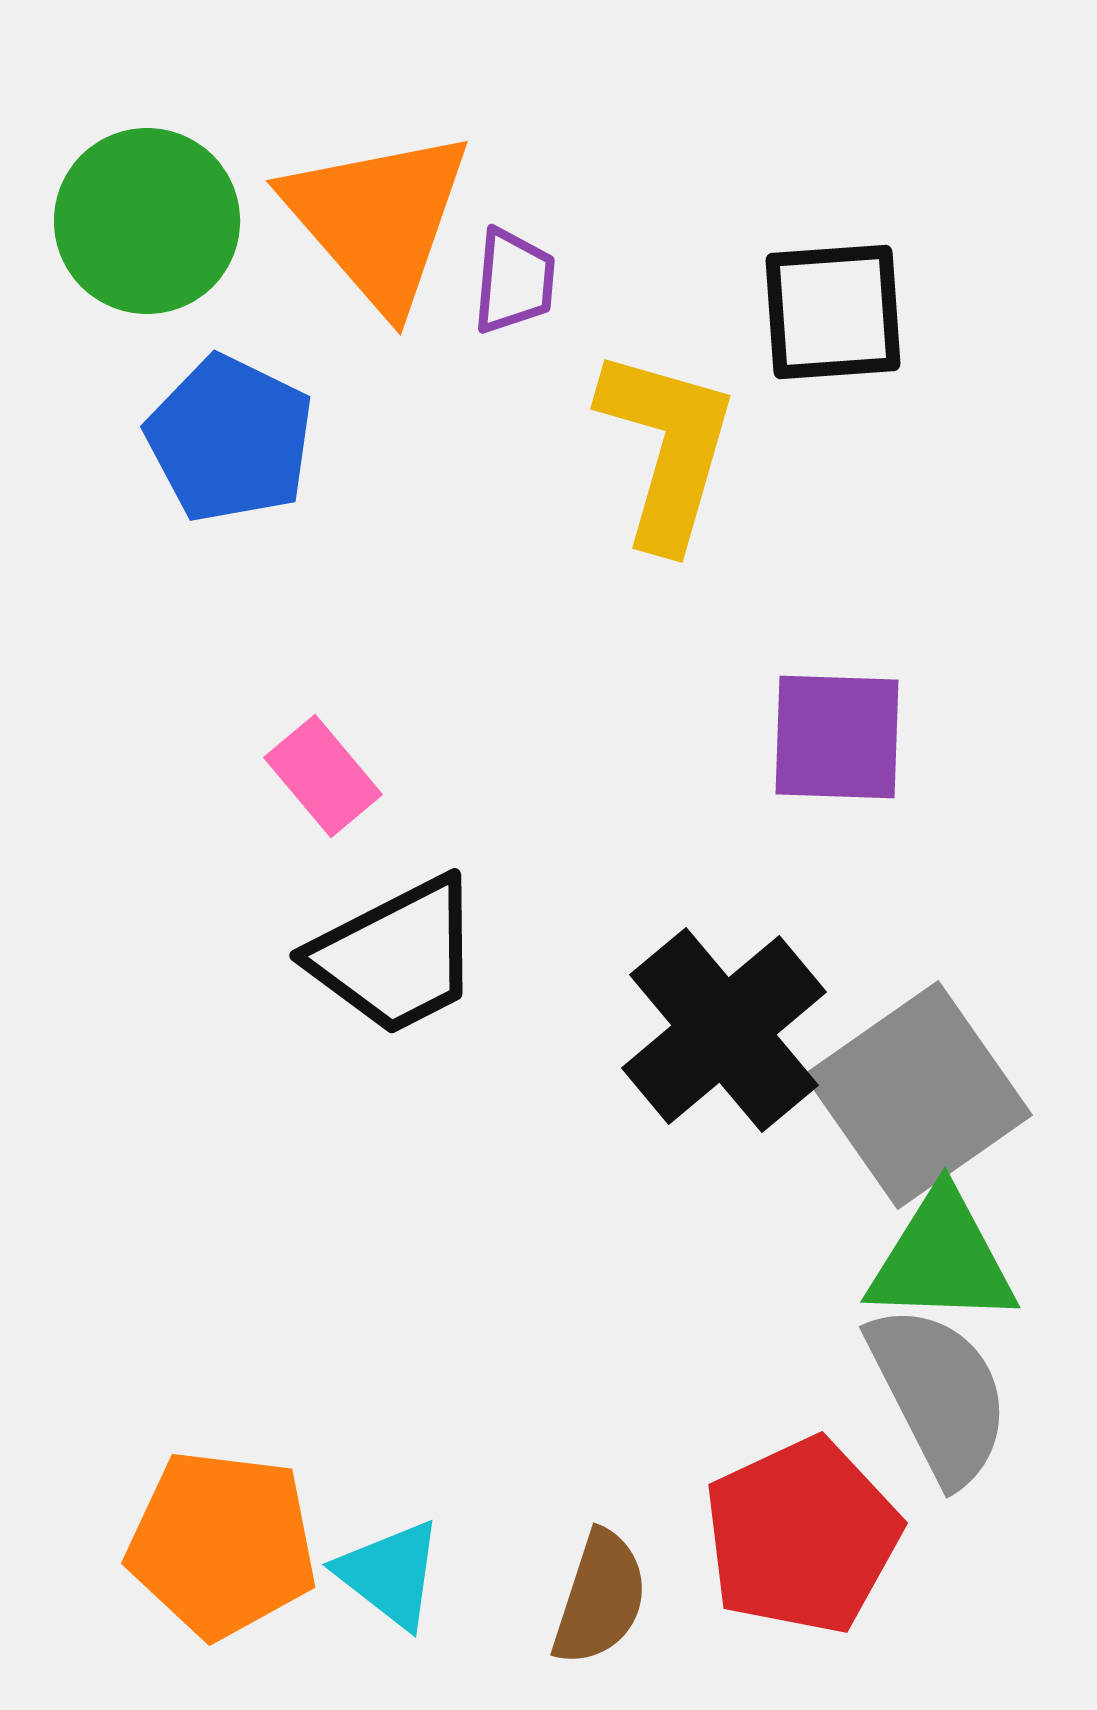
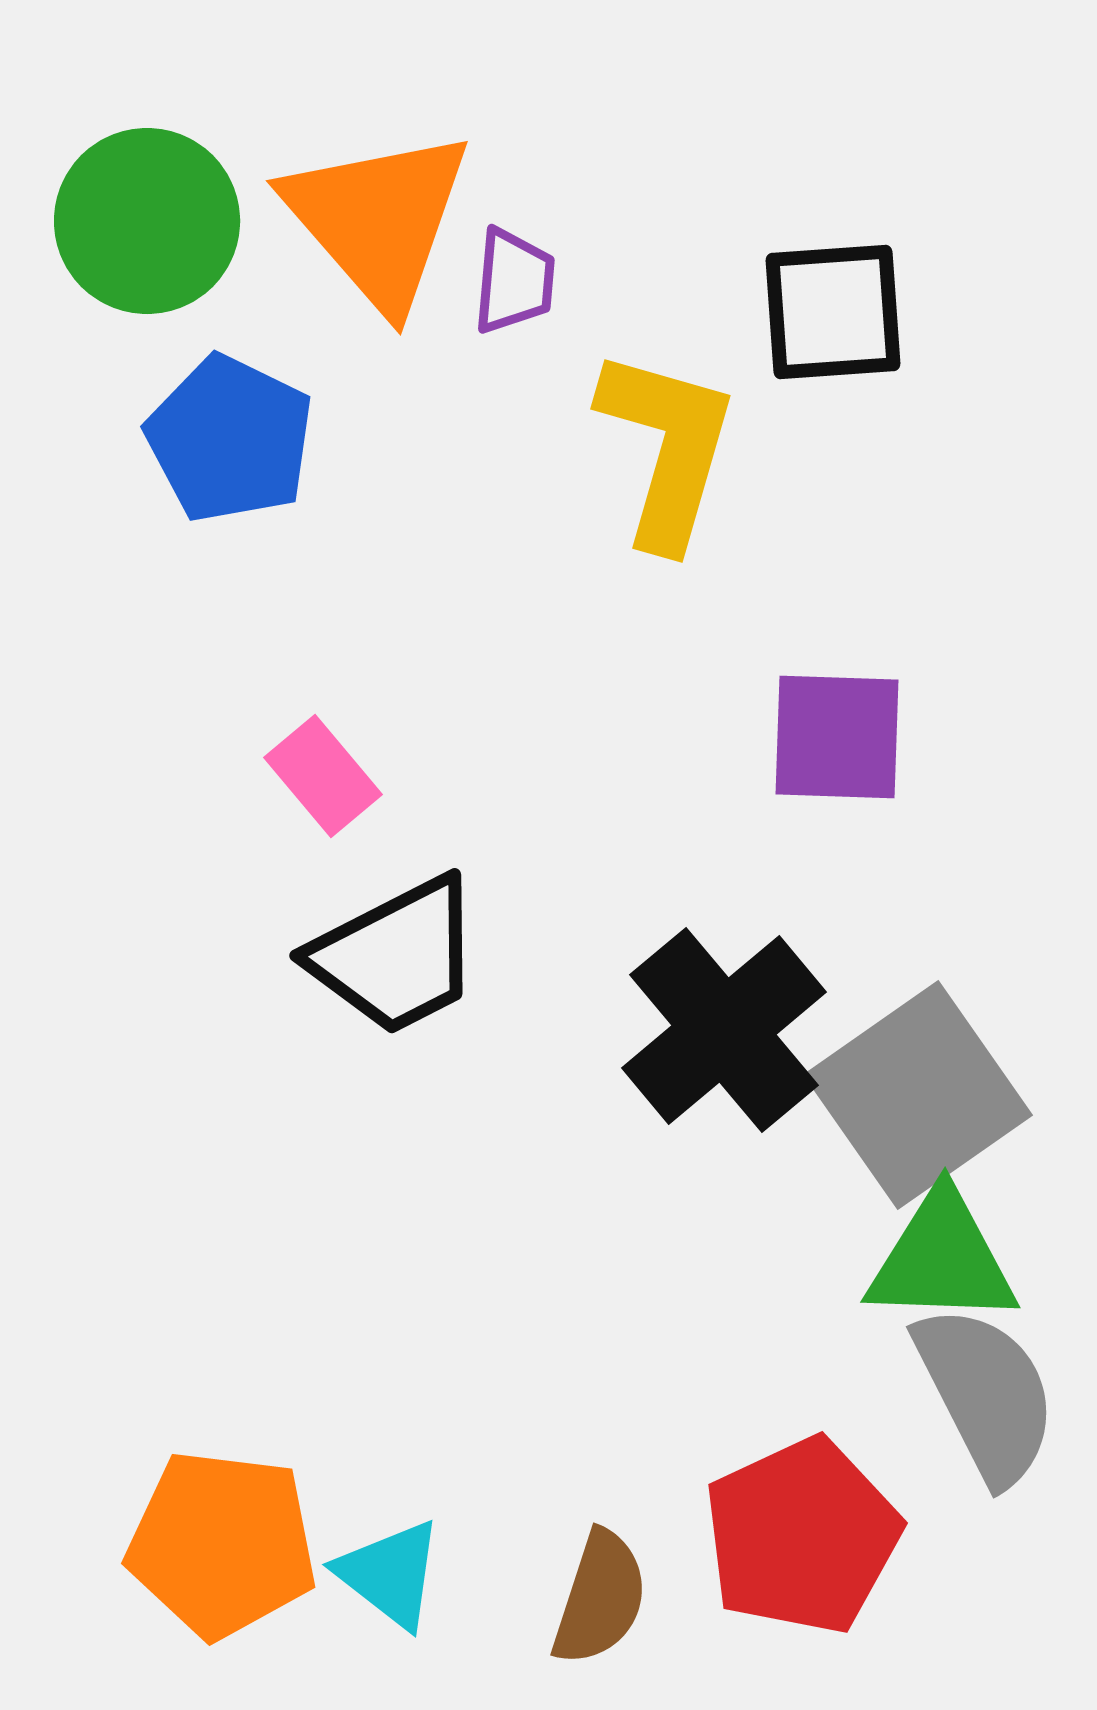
gray semicircle: moved 47 px right
